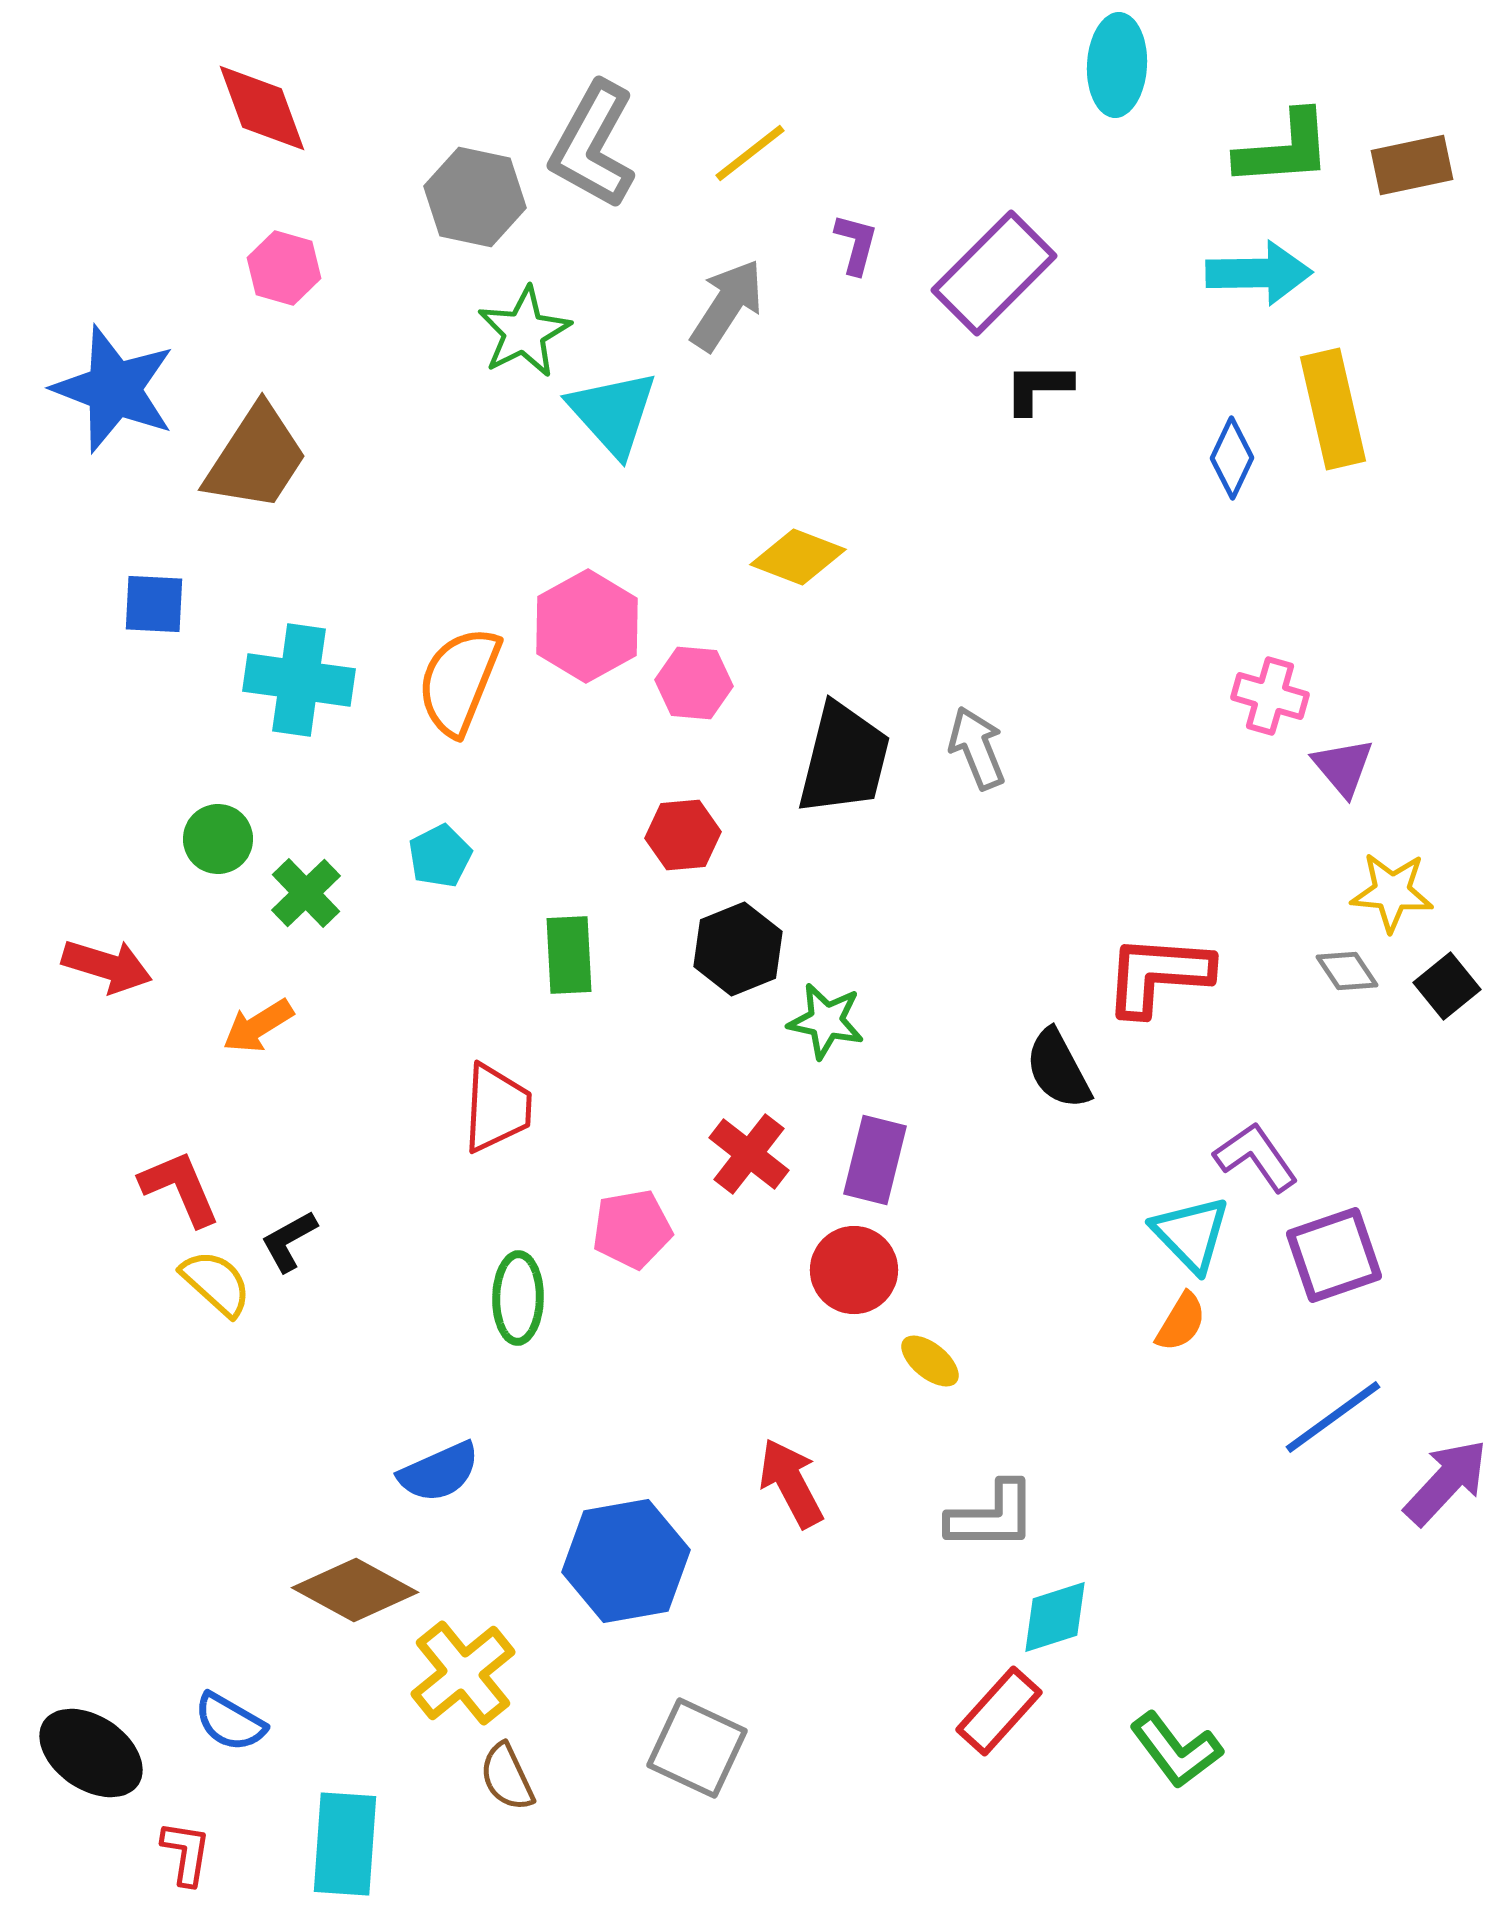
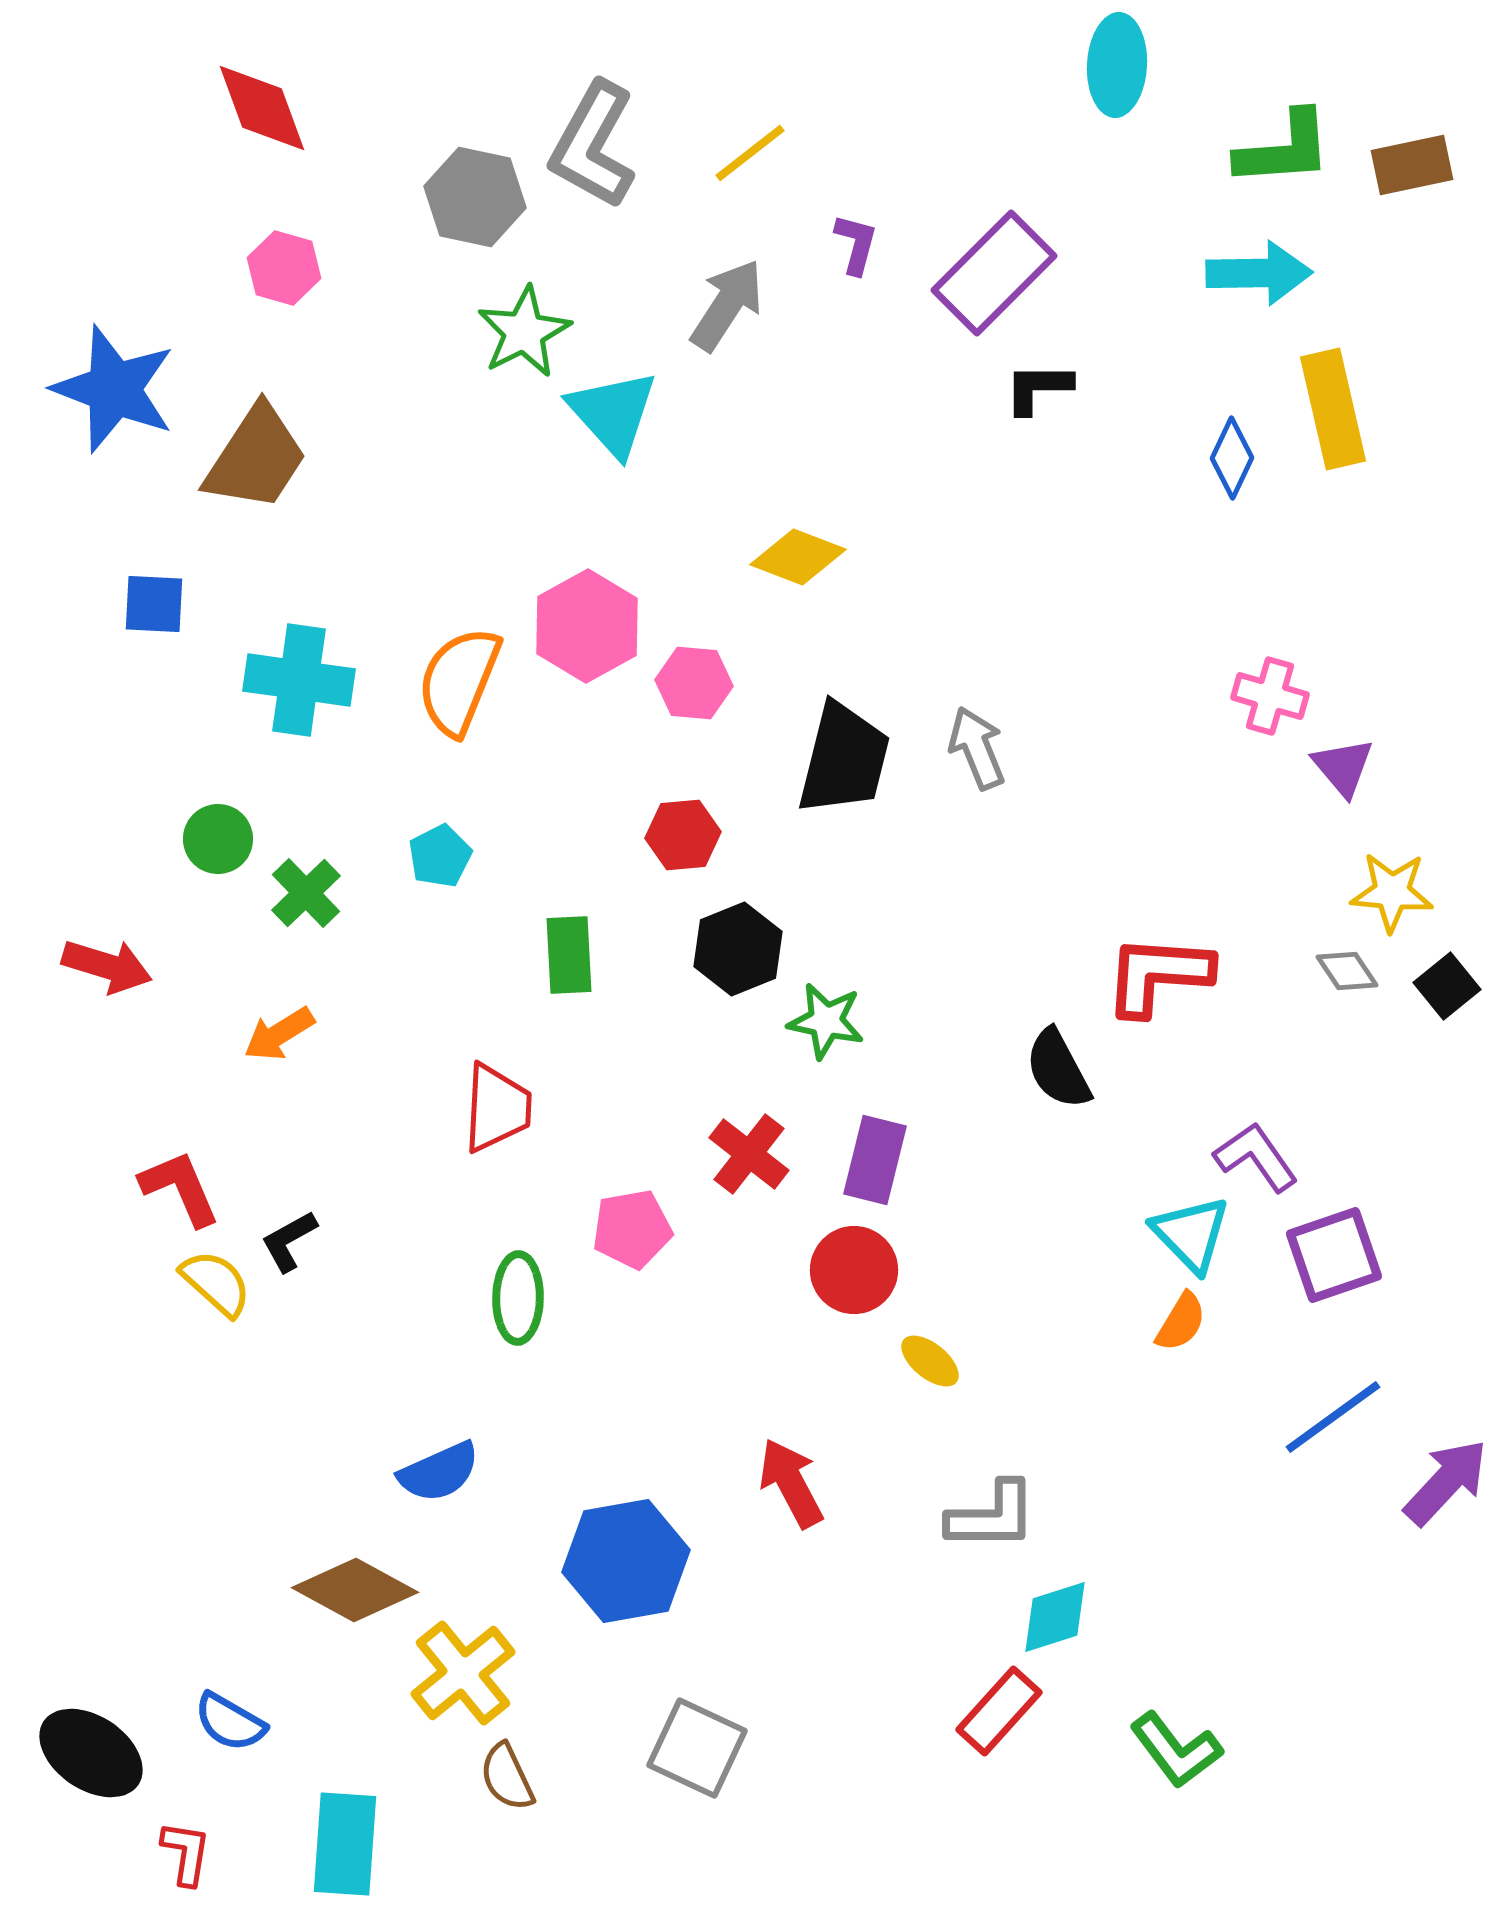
orange arrow at (258, 1026): moved 21 px right, 8 px down
